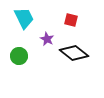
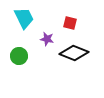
red square: moved 1 px left, 3 px down
purple star: rotated 16 degrees counterclockwise
black diamond: rotated 16 degrees counterclockwise
